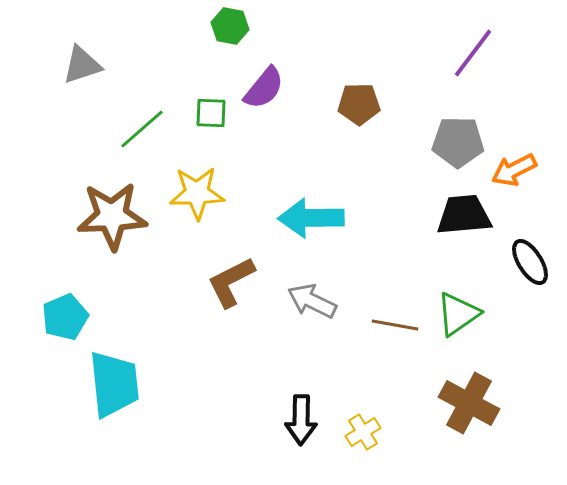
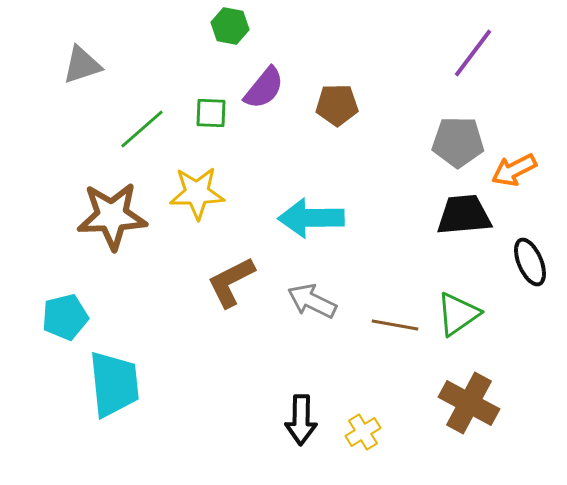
brown pentagon: moved 22 px left, 1 px down
black ellipse: rotated 9 degrees clockwise
cyan pentagon: rotated 9 degrees clockwise
